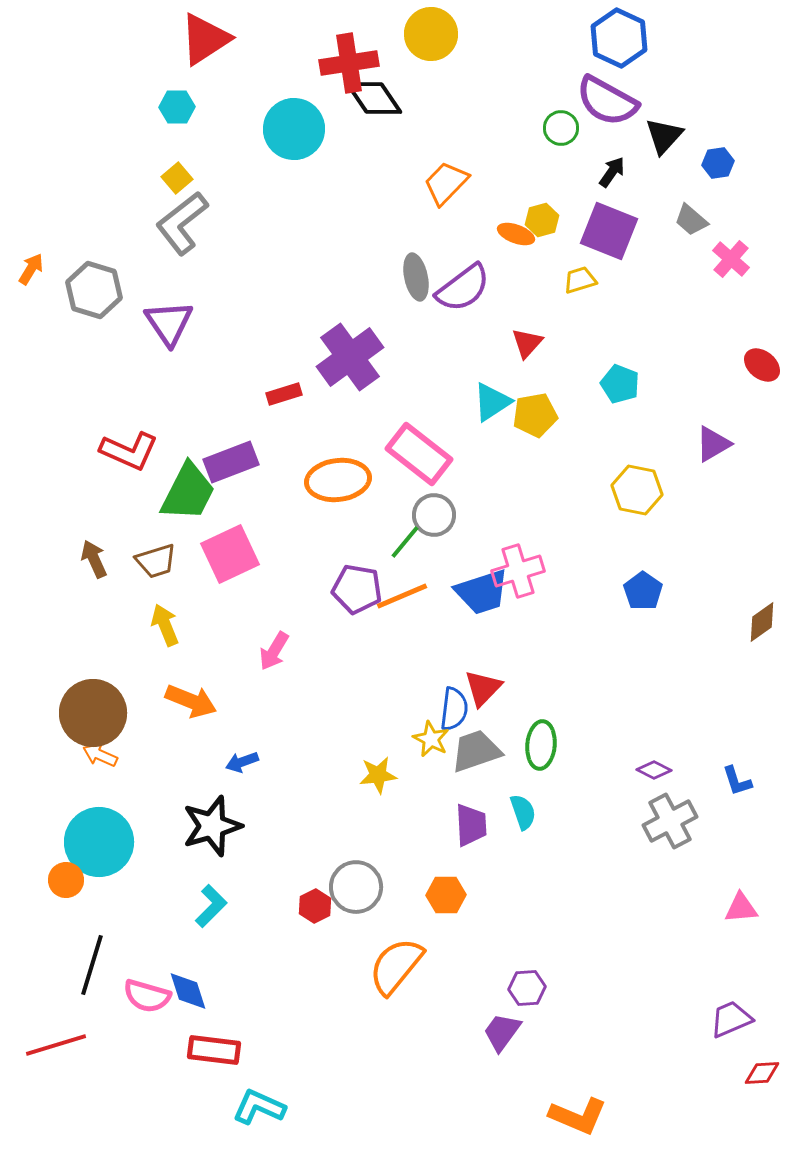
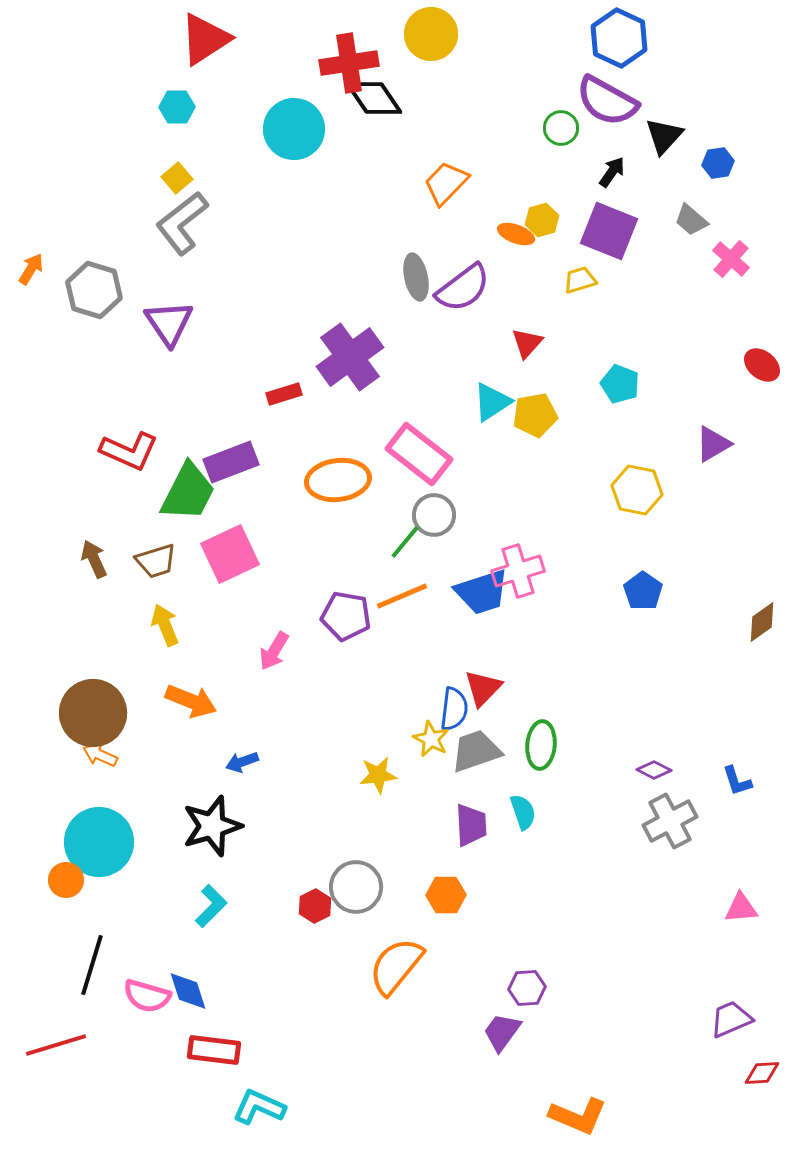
purple pentagon at (357, 589): moved 11 px left, 27 px down
